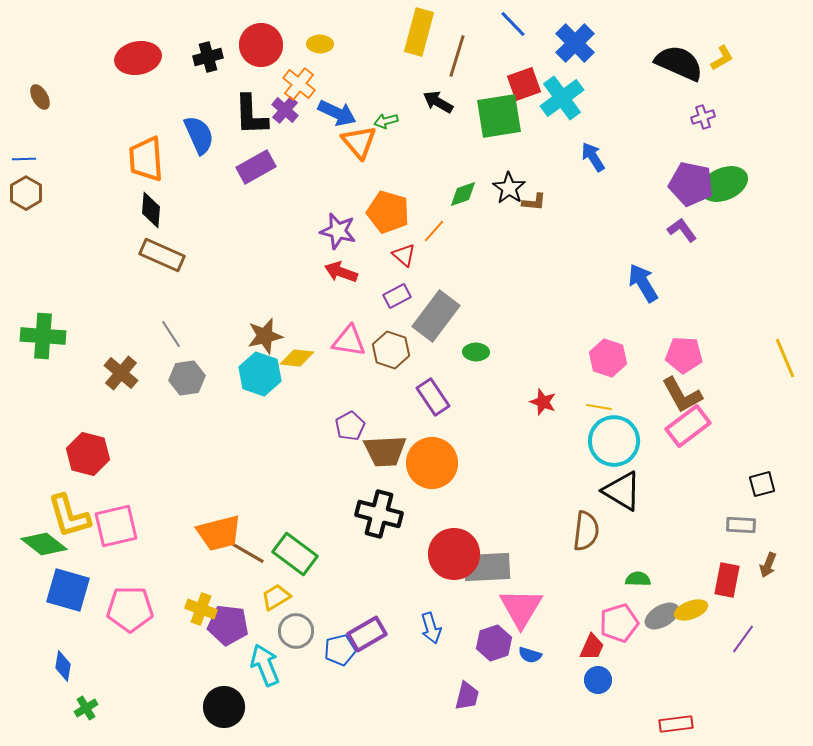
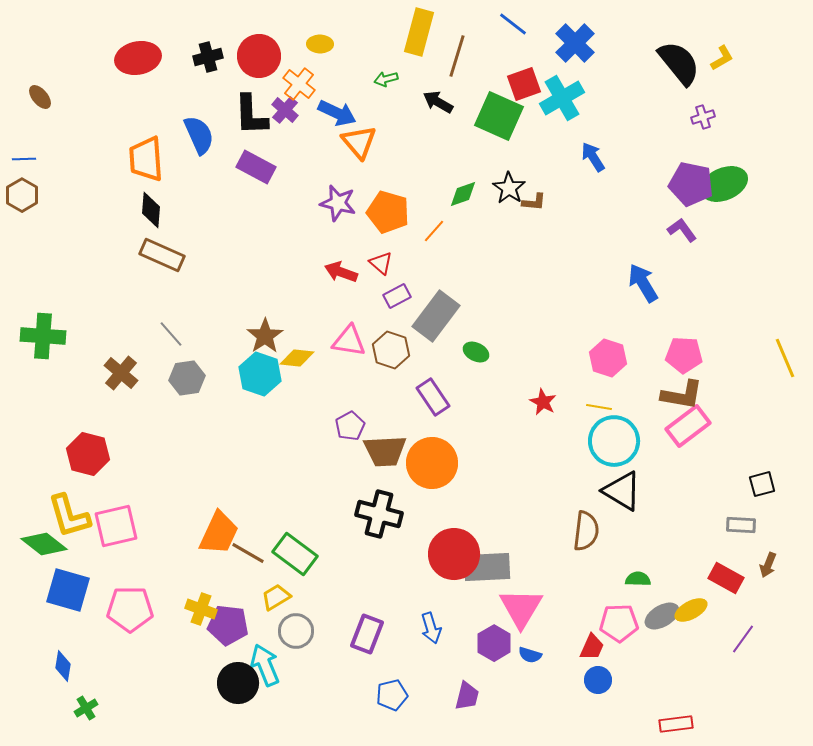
blue line at (513, 24): rotated 8 degrees counterclockwise
red circle at (261, 45): moved 2 px left, 11 px down
black semicircle at (679, 63): rotated 27 degrees clockwise
brown ellipse at (40, 97): rotated 10 degrees counterclockwise
cyan cross at (562, 98): rotated 6 degrees clockwise
green square at (499, 116): rotated 33 degrees clockwise
green arrow at (386, 121): moved 42 px up
purple rectangle at (256, 167): rotated 57 degrees clockwise
brown hexagon at (26, 193): moved 4 px left, 2 px down
purple star at (338, 231): moved 28 px up
red triangle at (404, 255): moved 23 px left, 8 px down
gray line at (171, 334): rotated 8 degrees counterclockwise
brown star at (265, 336): rotated 21 degrees counterclockwise
green ellipse at (476, 352): rotated 25 degrees clockwise
brown L-shape at (682, 395): rotated 51 degrees counterclockwise
red star at (543, 402): rotated 8 degrees clockwise
orange trapezoid at (219, 533): rotated 51 degrees counterclockwise
red rectangle at (727, 580): moved 1 px left, 2 px up; rotated 72 degrees counterclockwise
yellow ellipse at (691, 610): rotated 8 degrees counterclockwise
pink pentagon at (619, 623): rotated 15 degrees clockwise
purple rectangle at (367, 634): rotated 39 degrees counterclockwise
purple hexagon at (494, 643): rotated 12 degrees counterclockwise
blue pentagon at (340, 650): moved 52 px right, 45 px down
black circle at (224, 707): moved 14 px right, 24 px up
